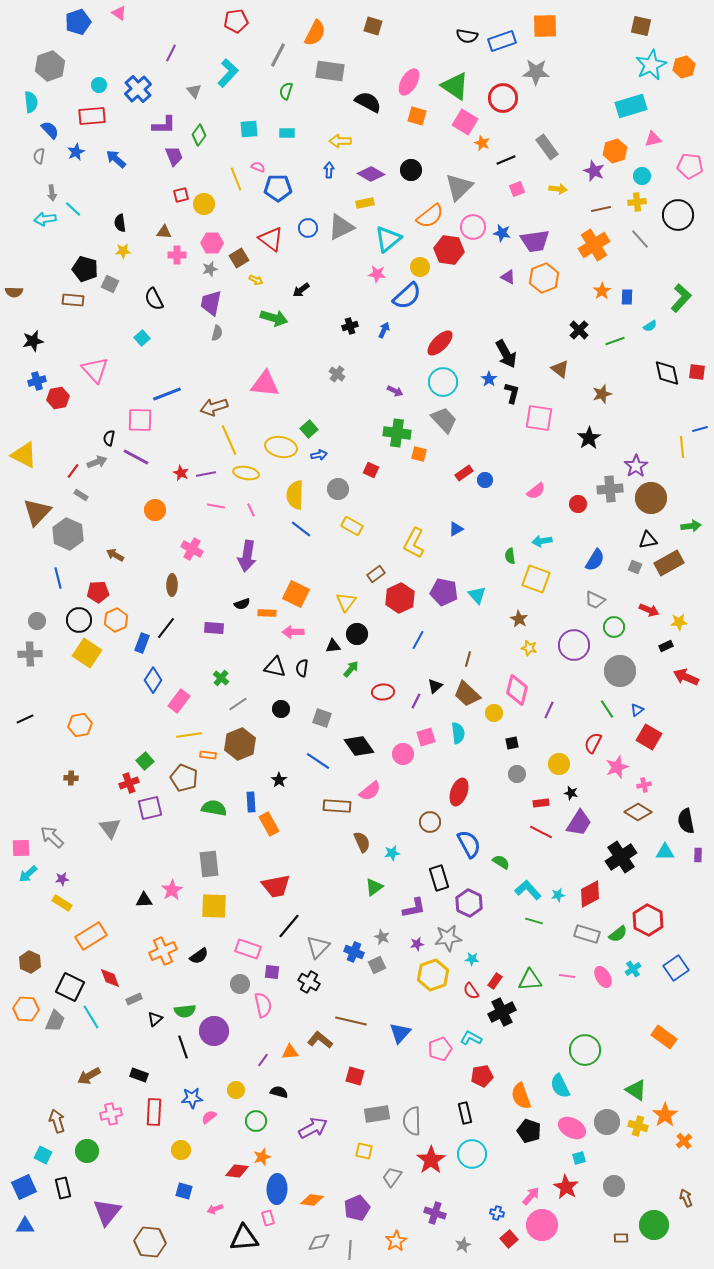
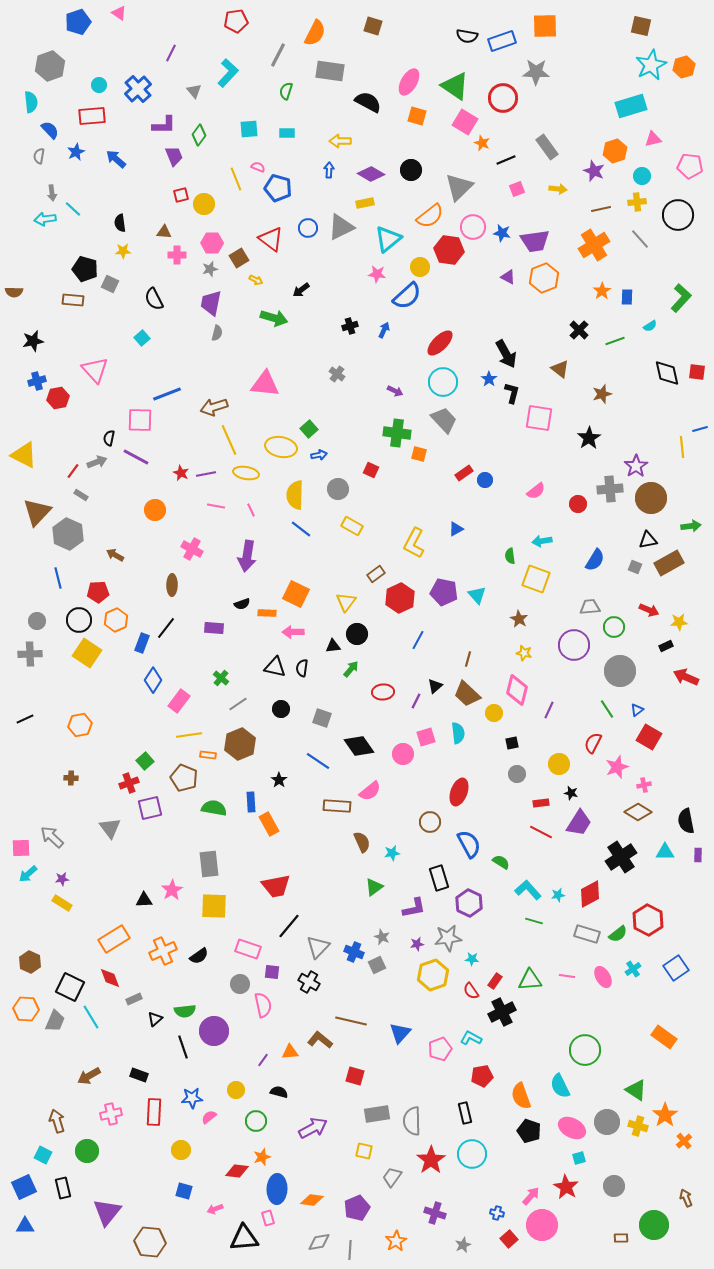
blue pentagon at (278, 188): rotated 16 degrees clockwise
gray trapezoid at (595, 600): moved 5 px left, 7 px down; rotated 150 degrees clockwise
yellow star at (529, 648): moved 5 px left, 5 px down
orange rectangle at (91, 936): moved 23 px right, 3 px down
